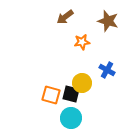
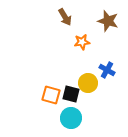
brown arrow: rotated 84 degrees counterclockwise
yellow circle: moved 6 px right
